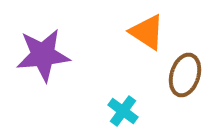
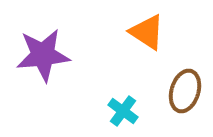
brown ellipse: moved 16 px down
